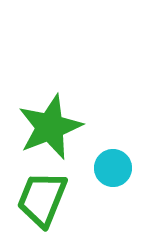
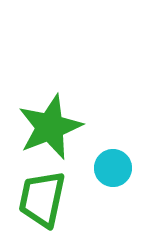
green trapezoid: rotated 10 degrees counterclockwise
